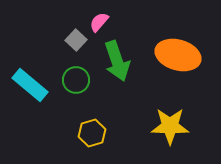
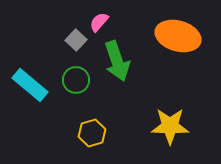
orange ellipse: moved 19 px up
